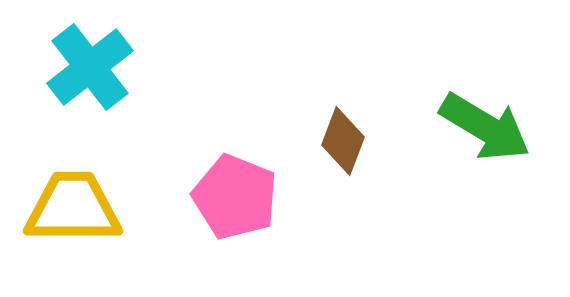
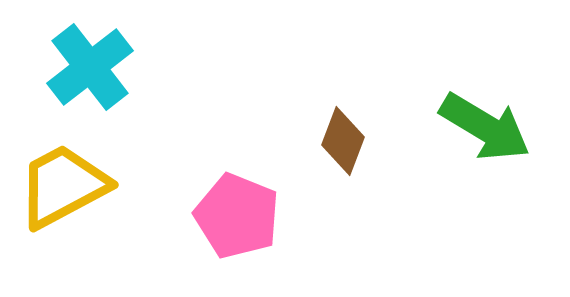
pink pentagon: moved 2 px right, 19 px down
yellow trapezoid: moved 10 px left, 22 px up; rotated 28 degrees counterclockwise
